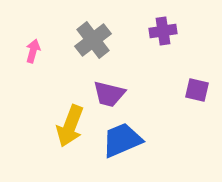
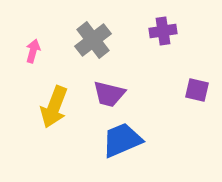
yellow arrow: moved 16 px left, 19 px up
